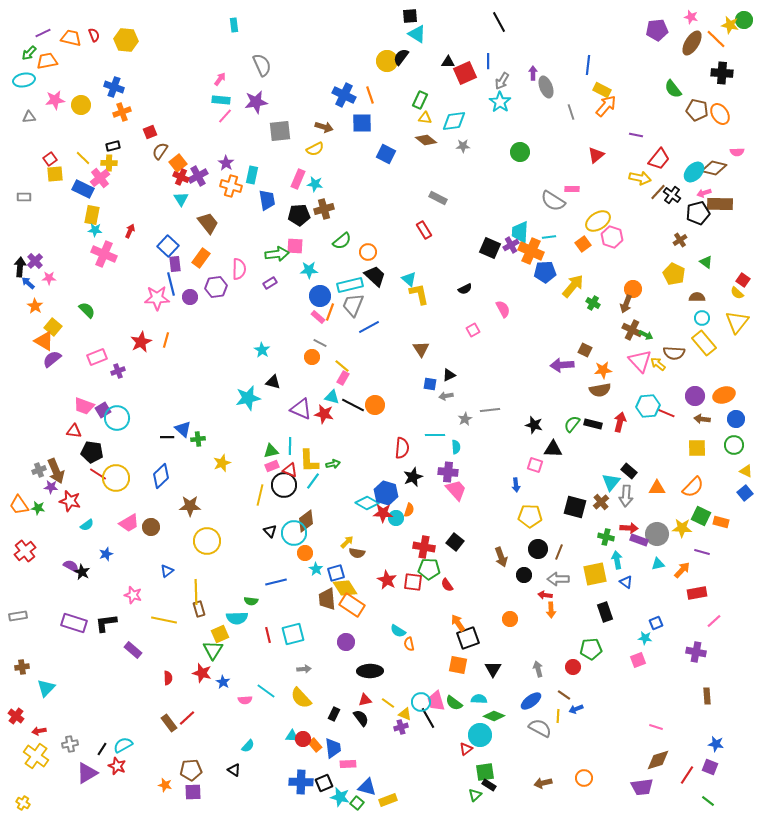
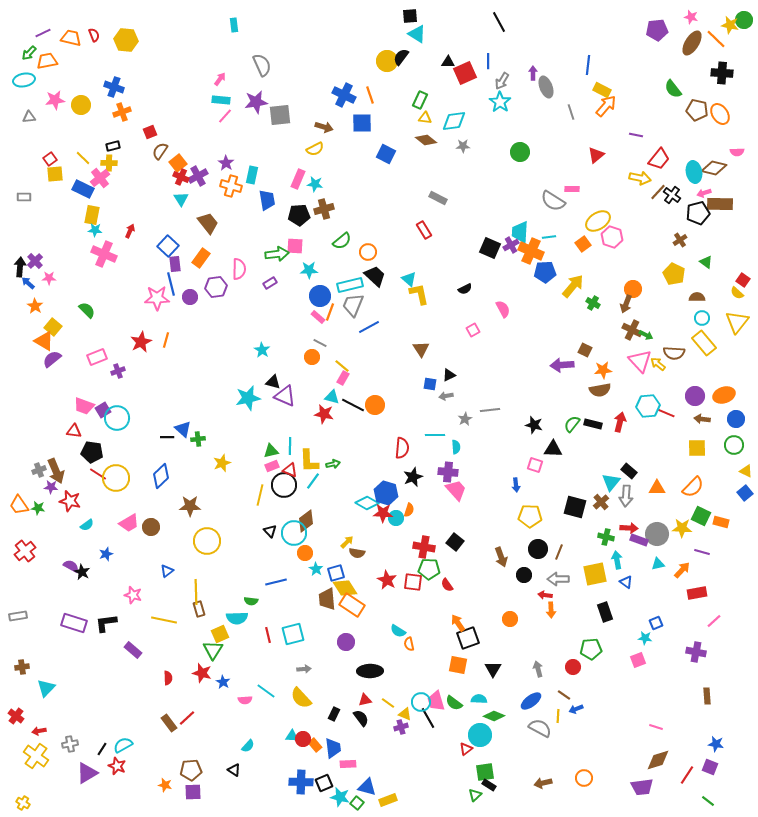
gray square at (280, 131): moved 16 px up
cyan ellipse at (694, 172): rotated 55 degrees counterclockwise
purple triangle at (301, 409): moved 16 px left, 13 px up
